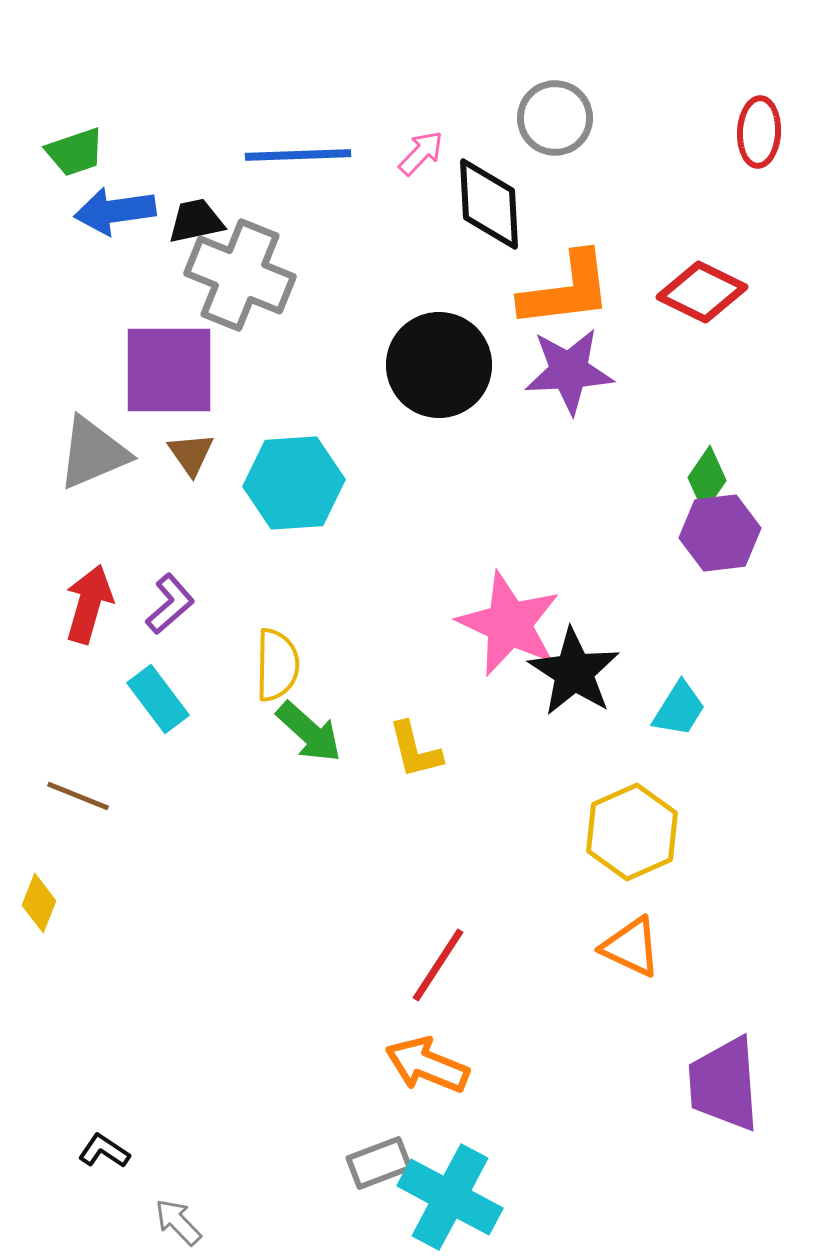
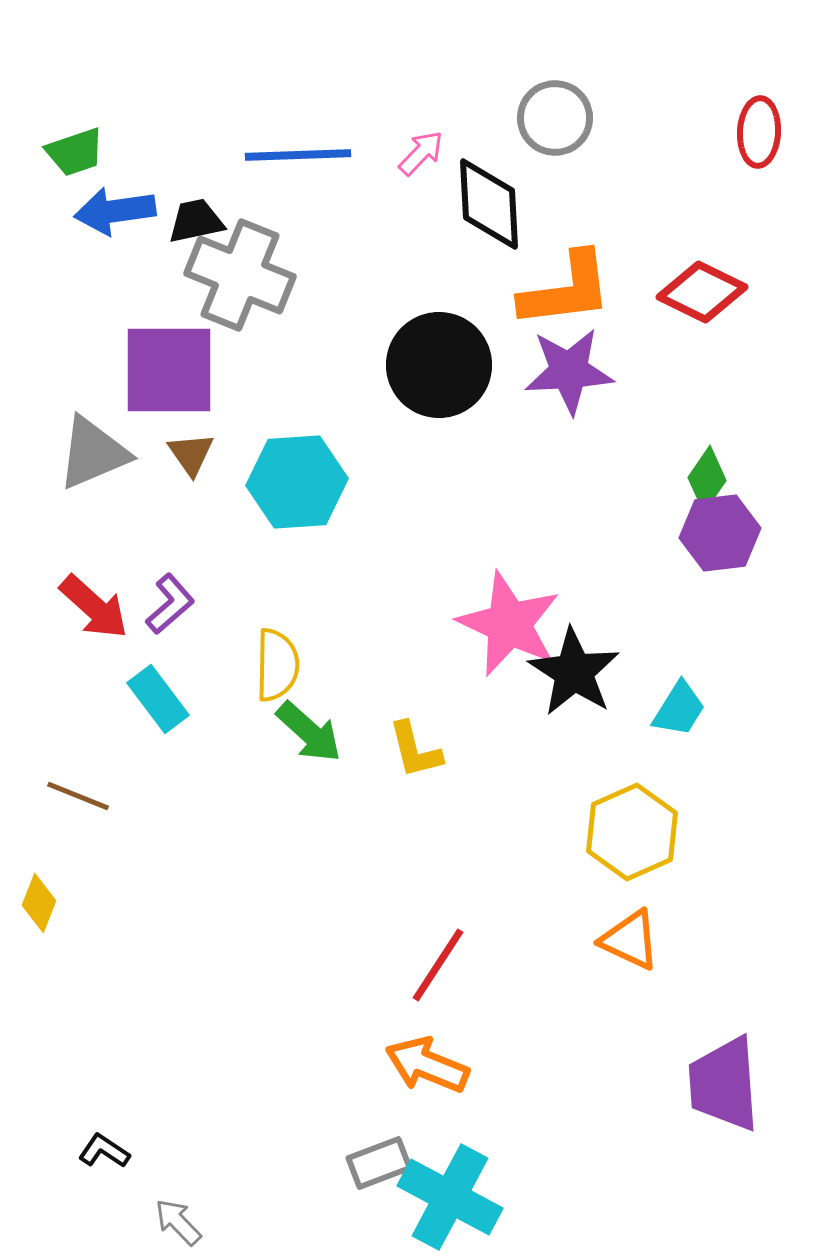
cyan hexagon: moved 3 px right, 1 px up
red arrow: moved 5 px right, 3 px down; rotated 116 degrees clockwise
orange triangle: moved 1 px left, 7 px up
